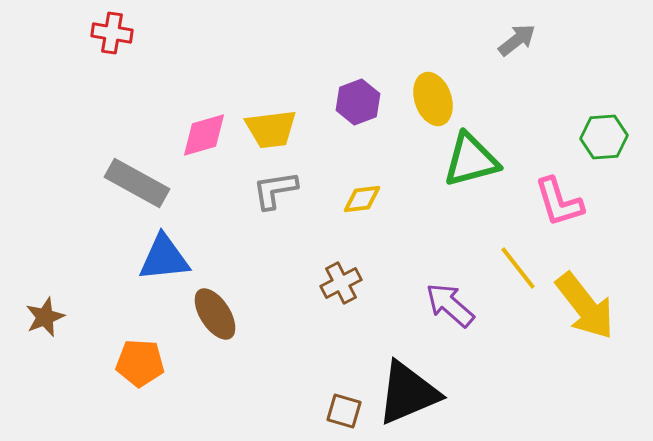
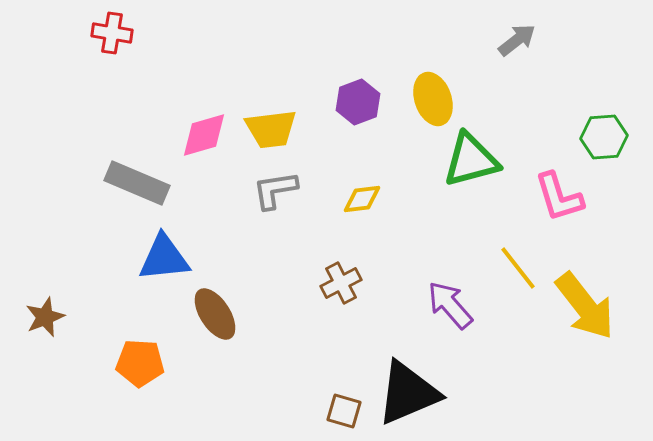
gray rectangle: rotated 6 degrees counterclockwise
pink L-shape: moved 5 px up
purple arrow: rotated 8 degrees clockwise
